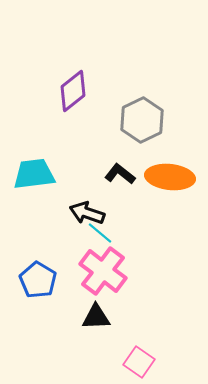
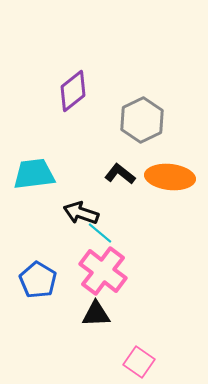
black arrow: moved 6 px left
black triangle: moved 3 px up
